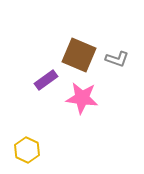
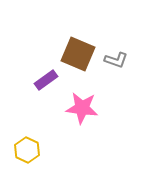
brown square: moved 1 px left, 1 px up
gray L-shape: moved 1 px left, 1 px down
pink star: moved 10 px down
